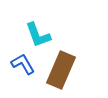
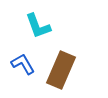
cyan L-shape: moved 9 px up
